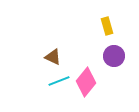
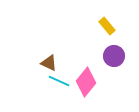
yellow rectangle: rotated 24 degrees counterclockwise
brown triangle: moved 4 px left, 6 px down
cyan line: rotated 45 degrees clockwise
